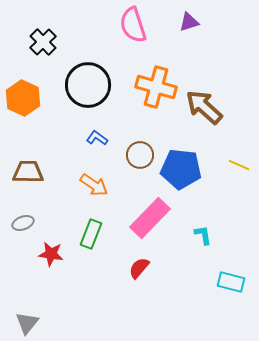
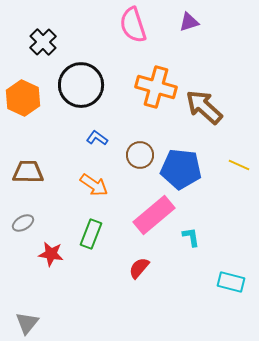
black circle: moved 7 px left
pink rectangle: moved 4 px right, 3 px up; rotated 6 degrees clockwise
gray ellipse: rotated 10 degrees counterclockwise
cyan L-shape: moved 12 px left, 2 px down
